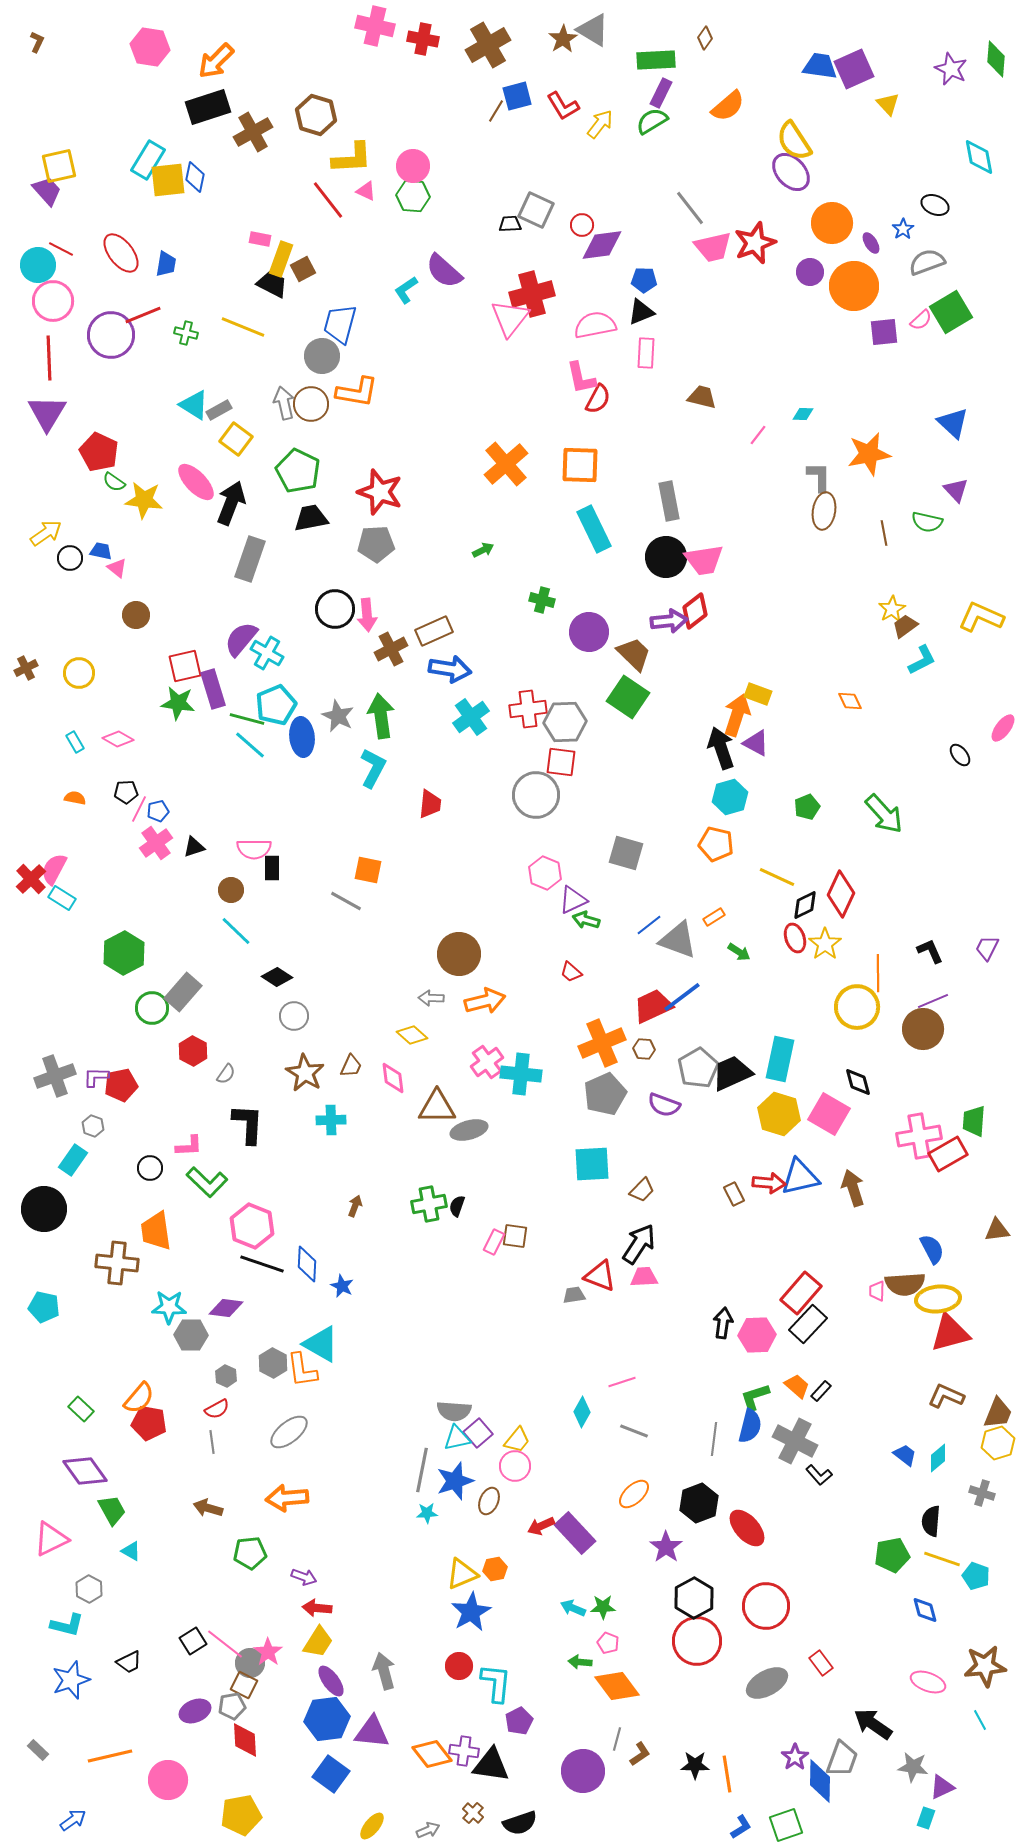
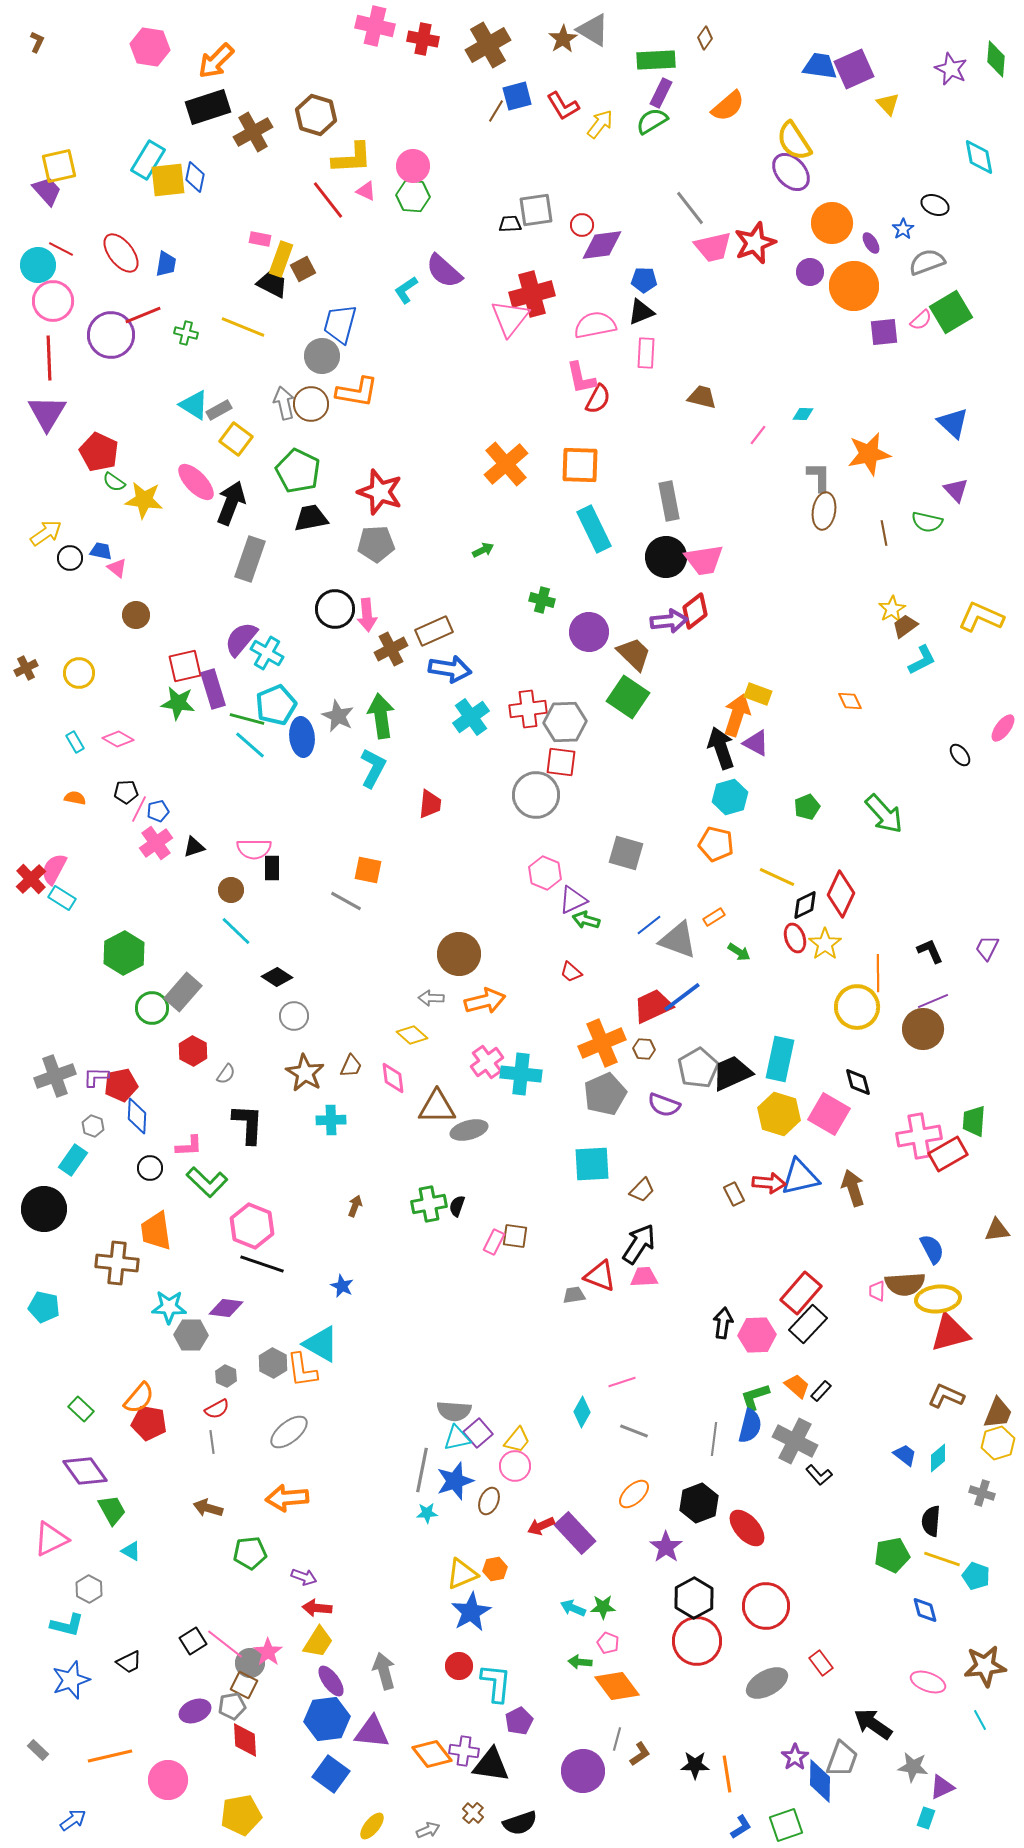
gray square at (536, 210): rotated 33 degrees counterclockwise
blue diamond at (307, 1264): moved 170 px left, 148 px up
